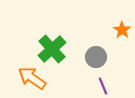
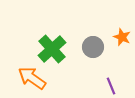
orange star: moved 7 px down; rotated 12 degrees counterclockwise
gray circle: moved 3 px left, 10 px up
purple line: moved 8 px right
